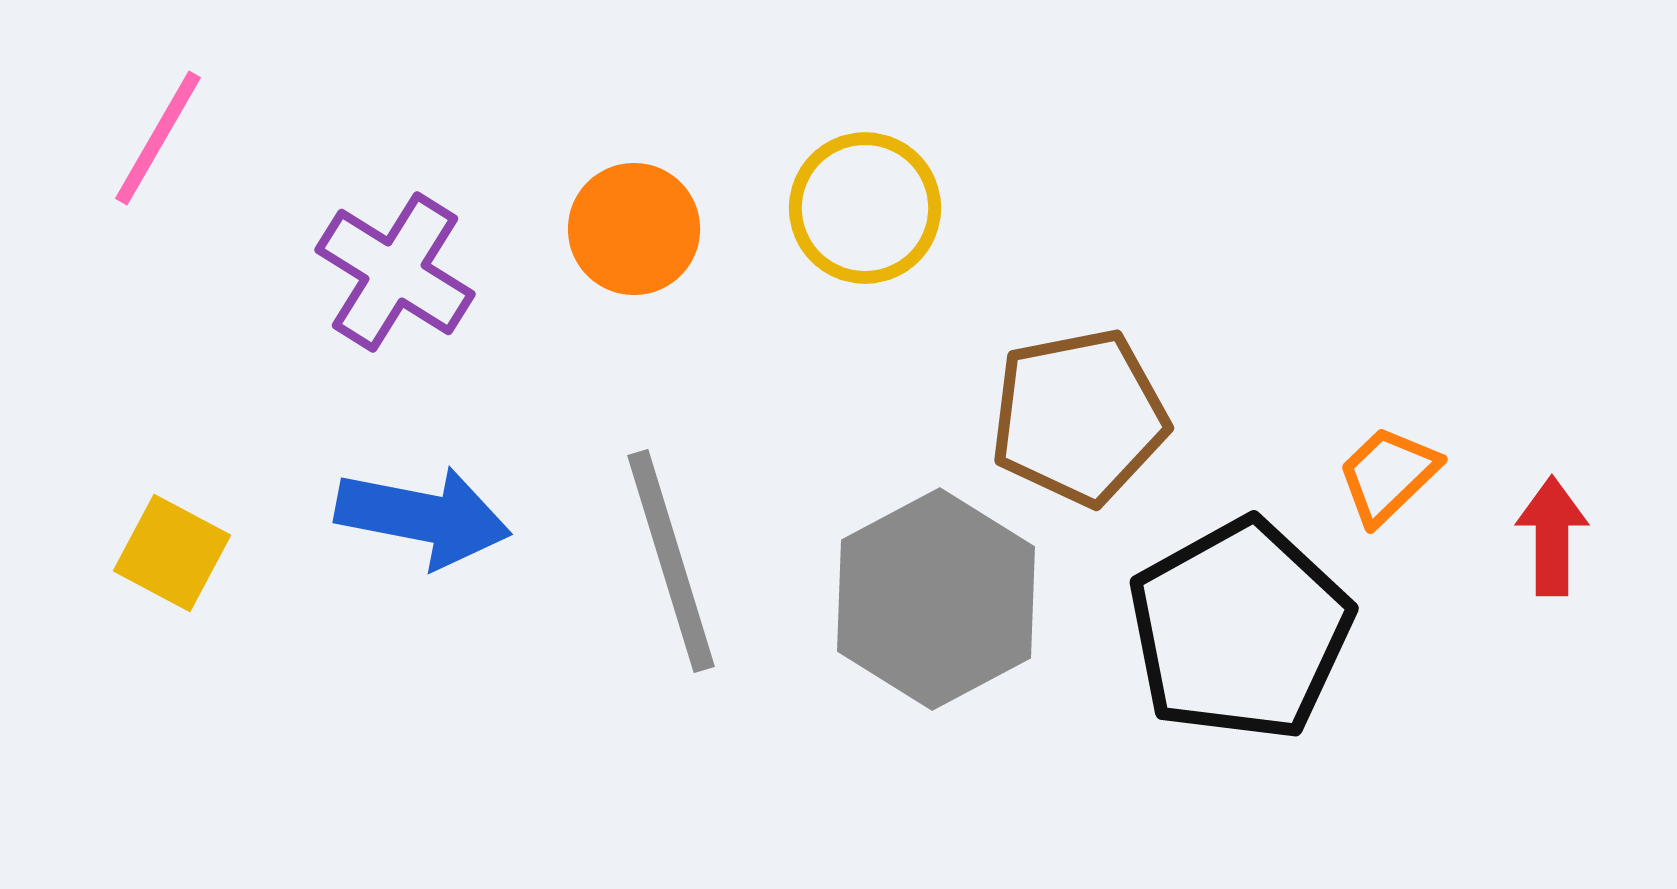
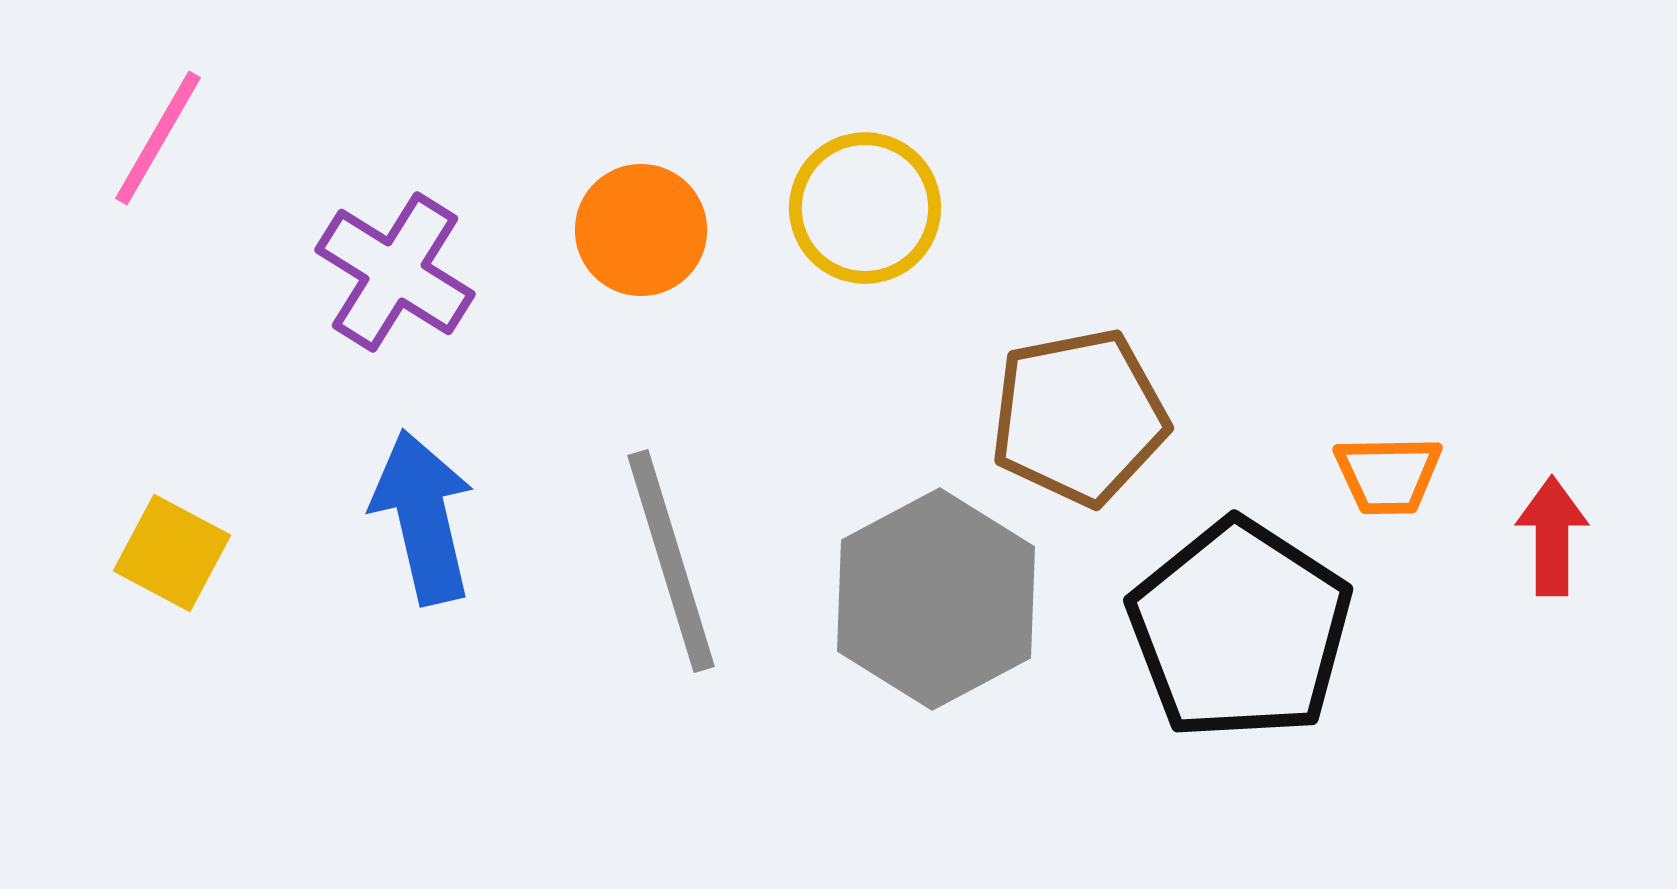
orange circle: moved 7 px right, 1 px down
orange trapezoid: rotated 137 degrees counterclockwise
blue arrow: rotated 114 degrees counterclockwise
black pentagon: rotated 10 degrees counterclockwise
